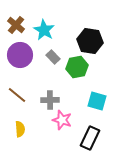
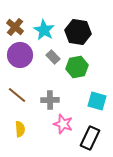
brown cross: moved 1 px left, 2 px down
black hexagon: moved 12 px left, 9 px up
pink star: moved 1 px right, 4 px down
